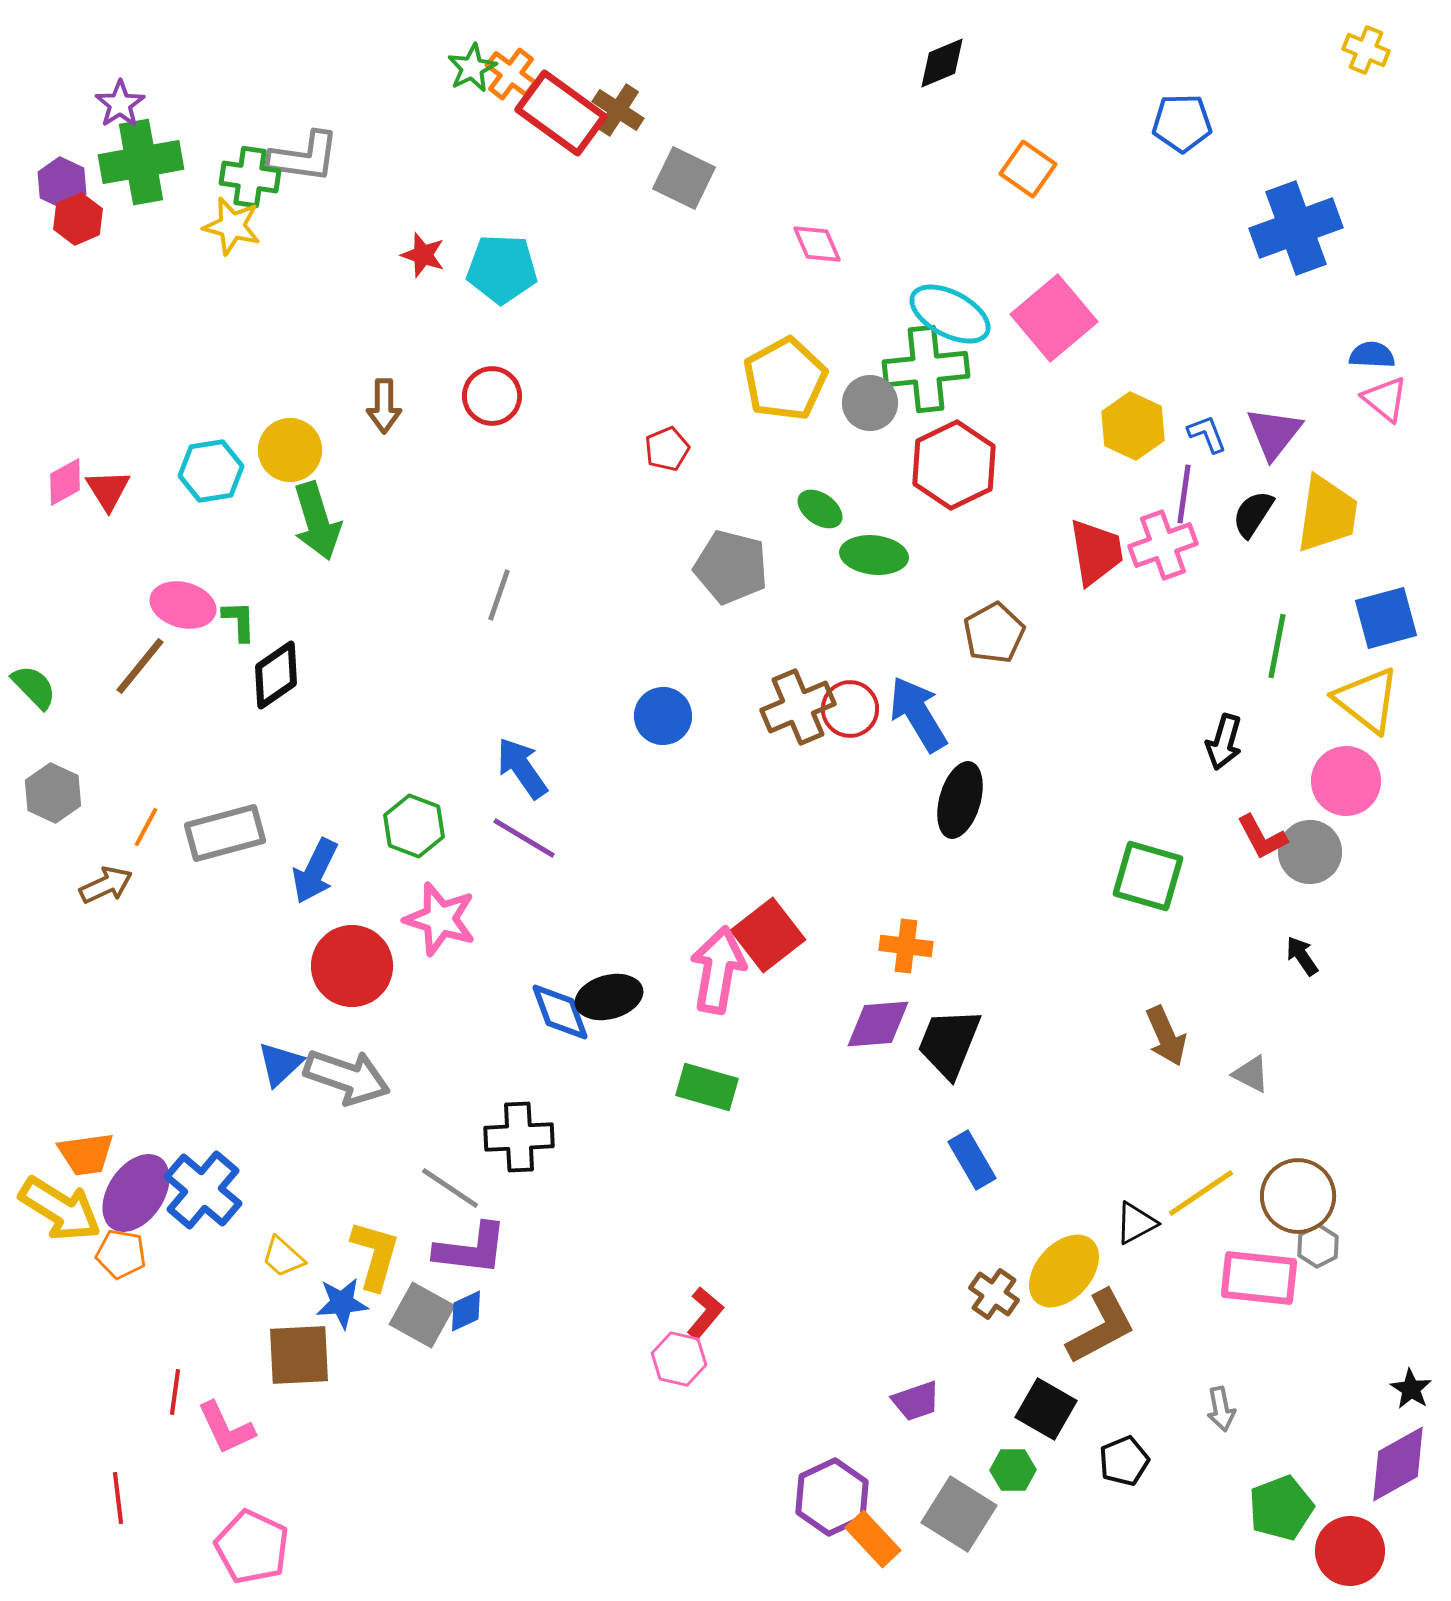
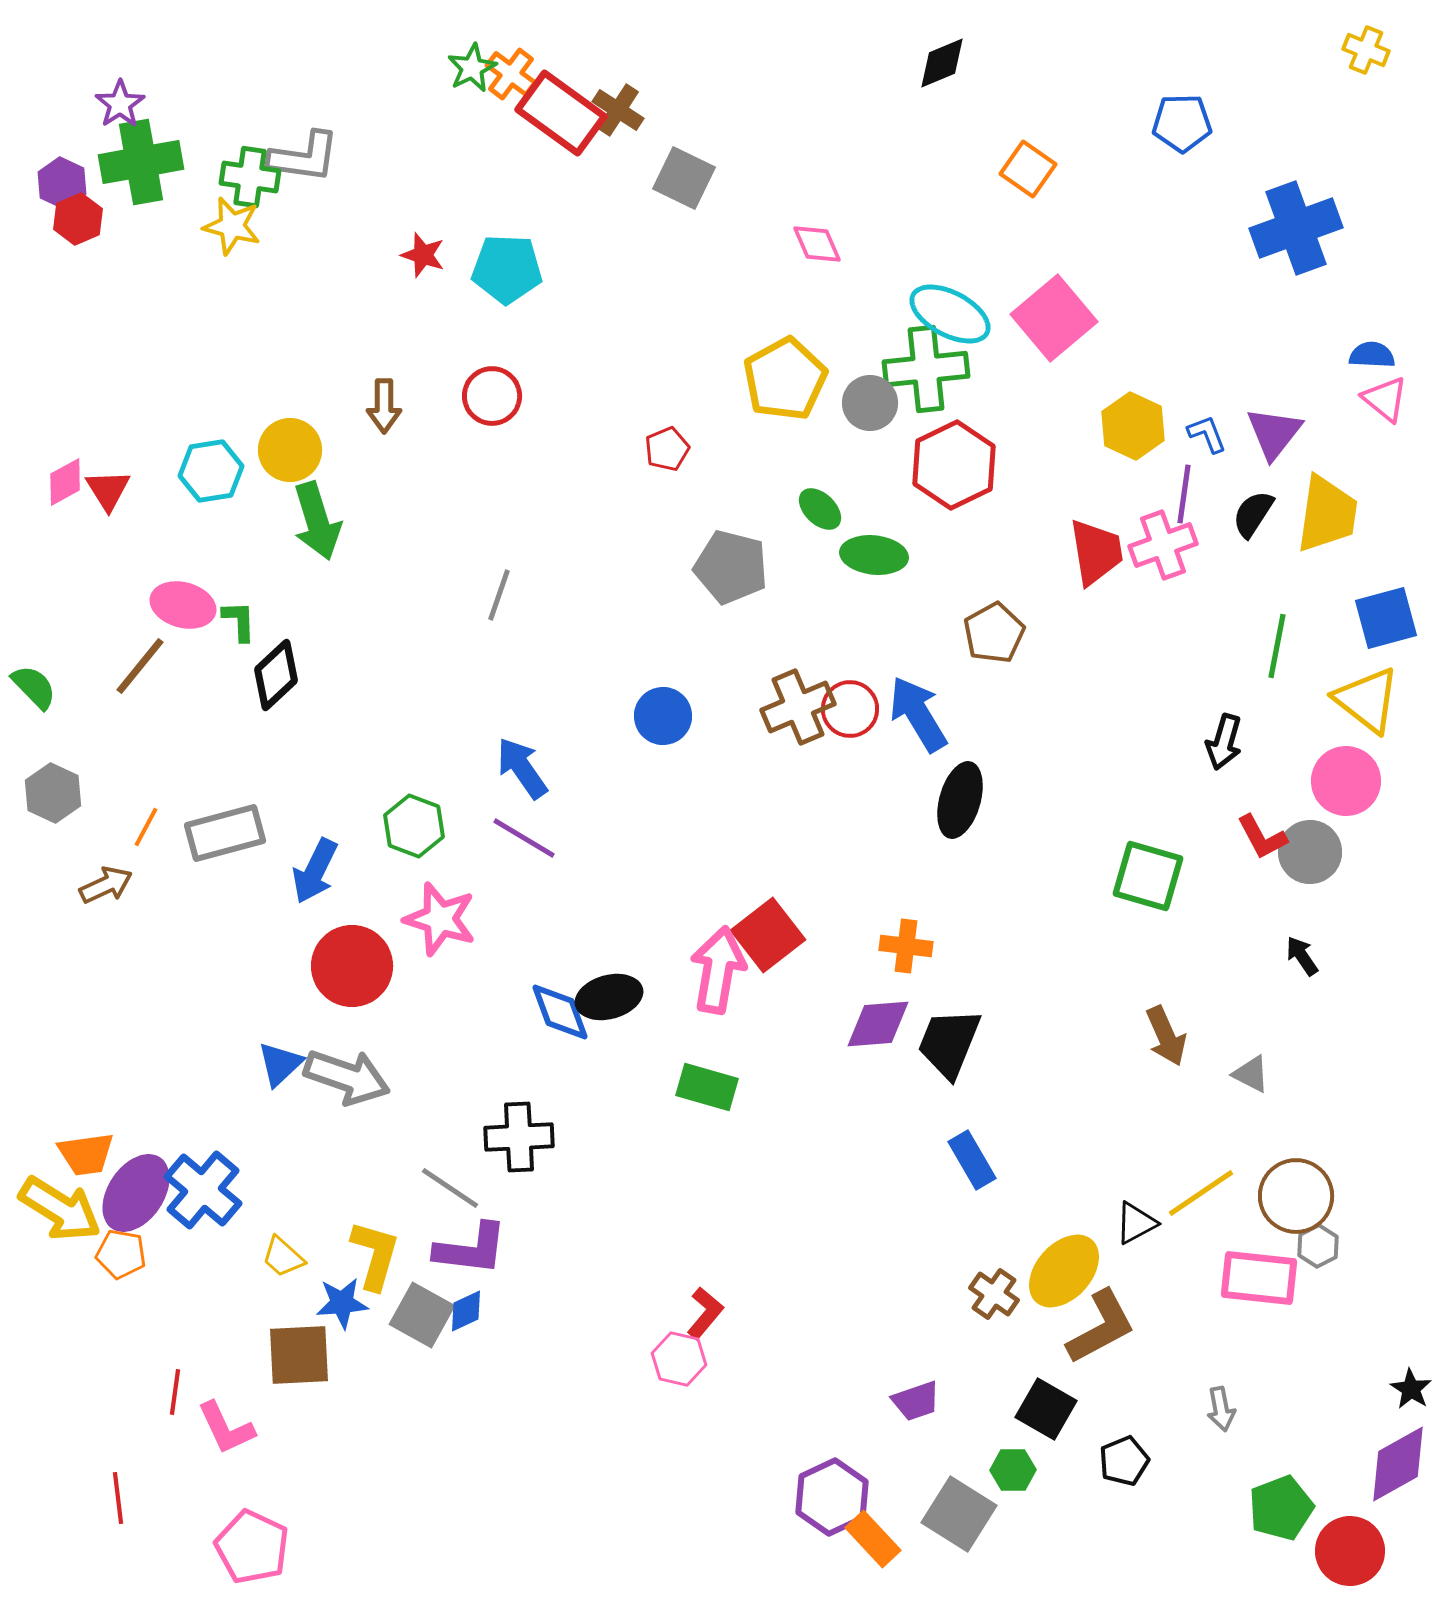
cyan pentagon at (502, 269): moved 5 px right
green ellipse at (820, 509): rotated 9 degrees clockwise
black diamond at (276, 675): rotated 8 degrees counterclockwise
brown circle at (1298, 1196): moved 2 px left
